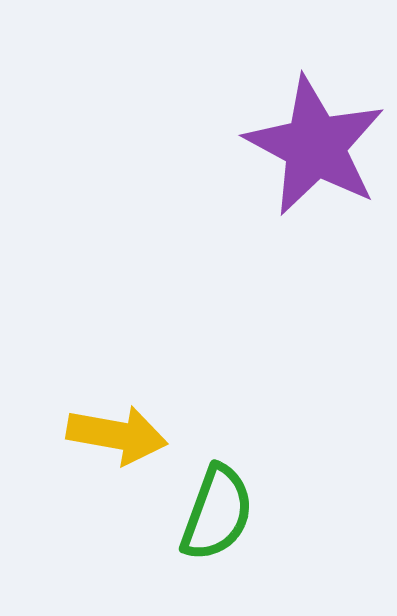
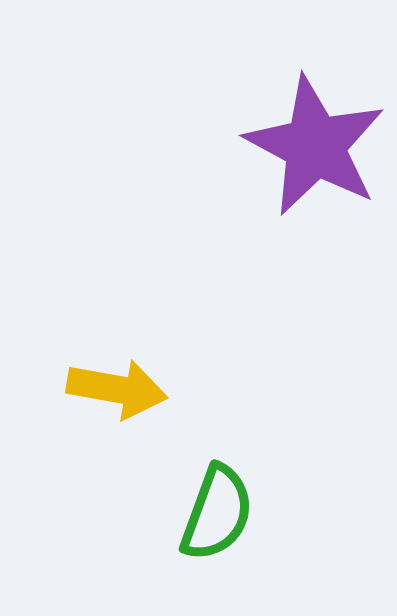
yellow arrow: moved 46 px up
